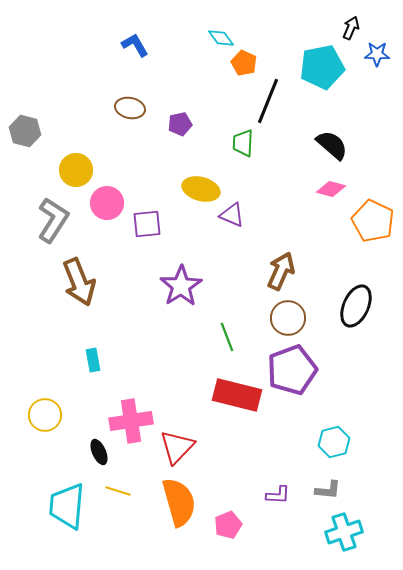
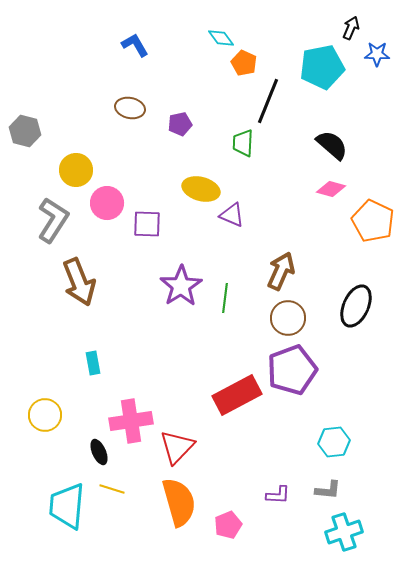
purple square at (147, 224): rotated 8 degrees clockwise
green line at (227, 337): moved 2 px left, 39 px up; rotated 28 degrees clockwise
cyan rectangle at (93, 360): moved 3 px down
red rectangle at (237, 395): rotated 42 degrees counterclockwise
cyan hexagon at (334, 442): rotated 8 degrees clockwise
yellow line at (118, 491): moved 6 px left, 2 px up
